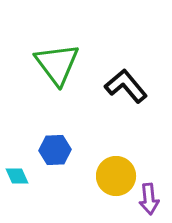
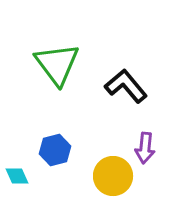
blue hexagon: rotated 12 degrees counterclockwise
yellow circle: moved 3 px left
purple arrow: moved 4 px left, 51 px up; rotated 12 degrees clockwise
